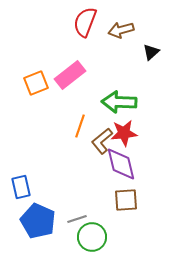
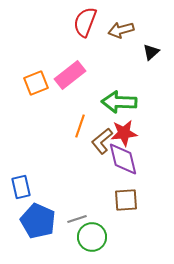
purple diamond: moved 2 px right, 5 px up
